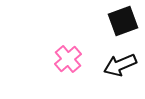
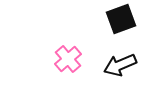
black square: moved 2 px left, 2 px up
